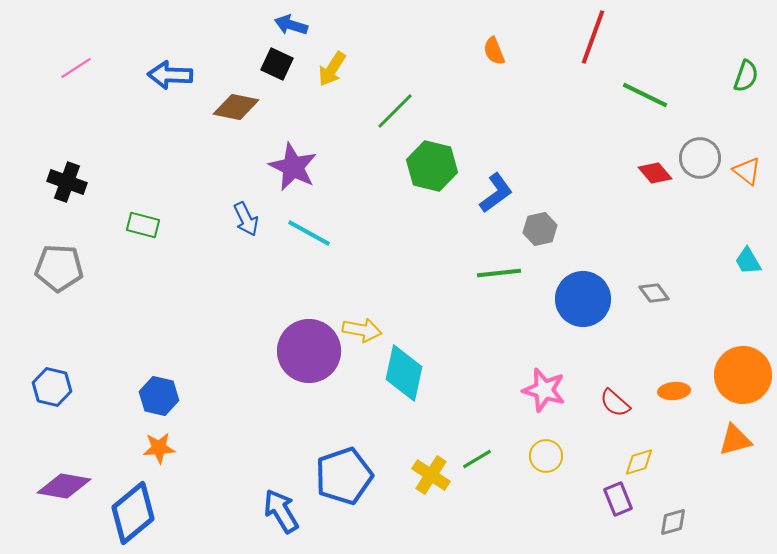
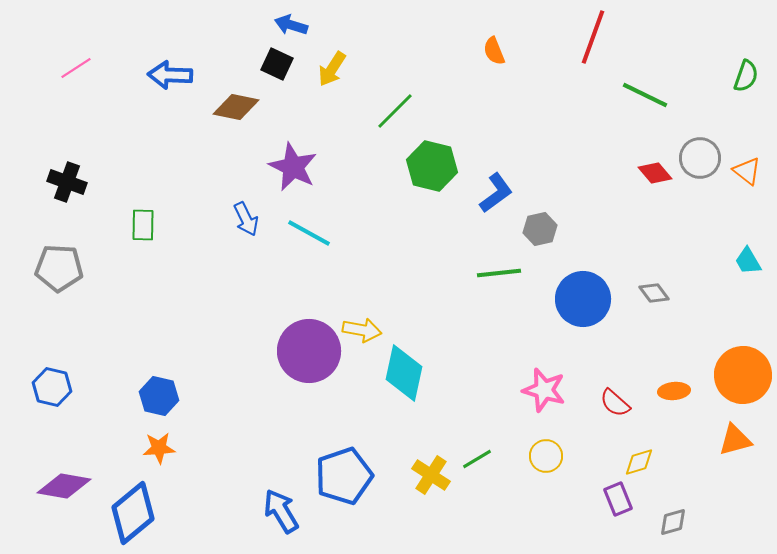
green rectangle at (143, 225): rotated 76 degrees clockwise
